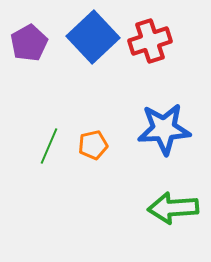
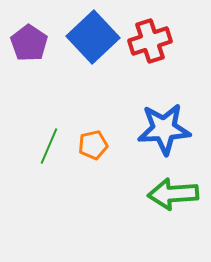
purple pentagon: rotated 9 degrees counterclockwise
green arrow: moved 14 px up
